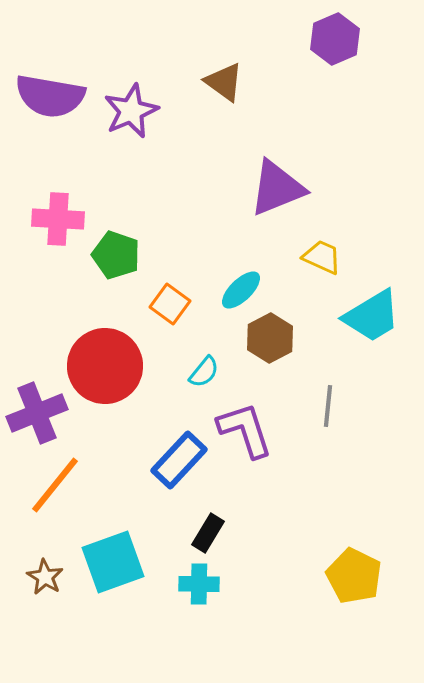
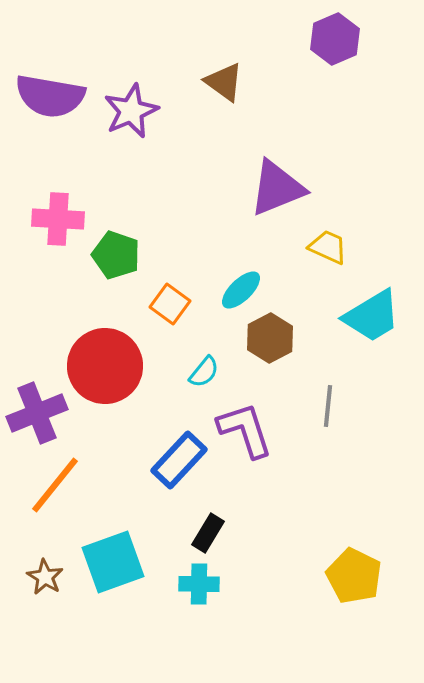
yellow trapezoid: moved 6 px right, 10 px up
